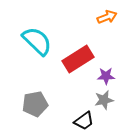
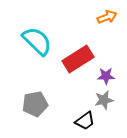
black trapezoid: moved 1 px right
